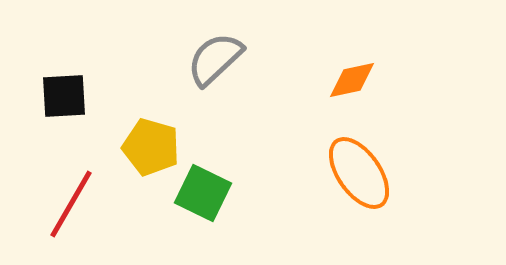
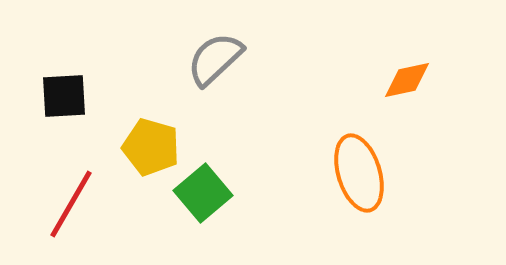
orange diamond: moved 55 px right
orange ellipse: rotated 18 degrees clockwise
green square: rotated 24 degrees clockwise
